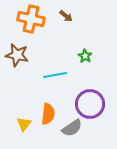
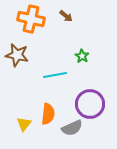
green star: moved 3 px left
gray semicircle: rotated 10 degrees clockwise
